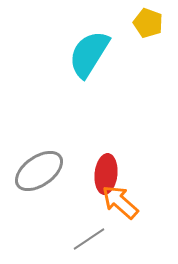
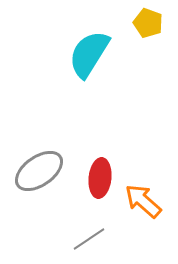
red ellipse: moved 6 px left, 4 px down
orange arrow: moved 23 px right, 1 px up
